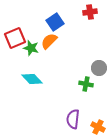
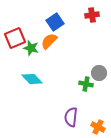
red cross: moved 2 px right, 3 px down
gray circle: moved 5 px down
purple semicircle: moved 2 px left, 2 px up
